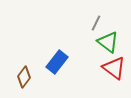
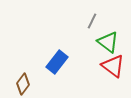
gray line: moved 4 px left, 2 px up
red triangle: moved 1 px left, 2 px up
brown diamond: moved 1 px left, 7 px down
